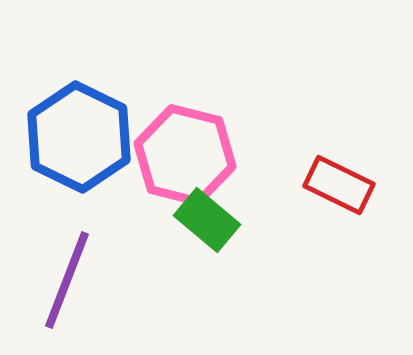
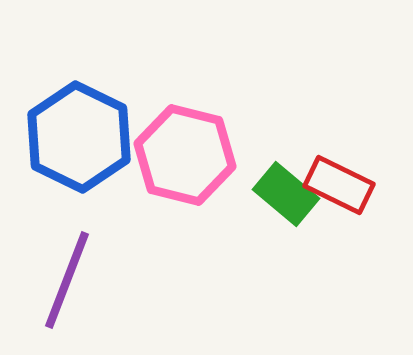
green rectangle: moved 79 px right, 26 px up
